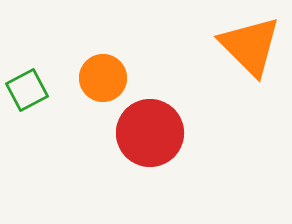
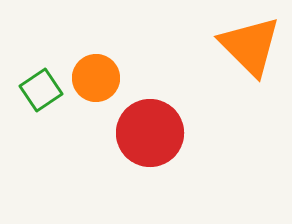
orange circle: moved 7 px left
green square: moved 14 px right; rotated 6 degrees counterclockwise
